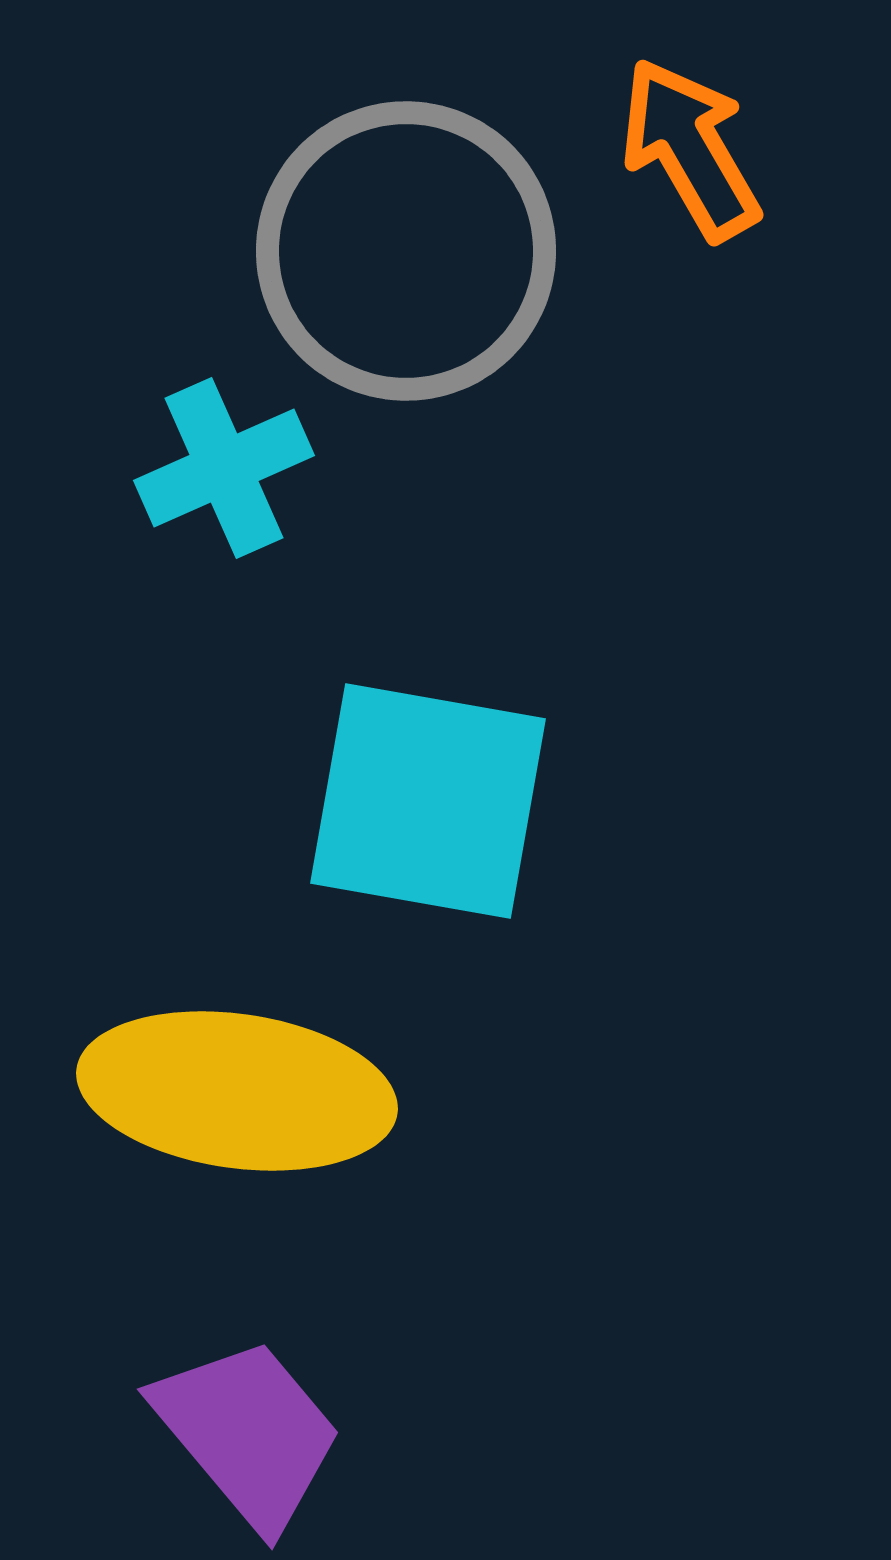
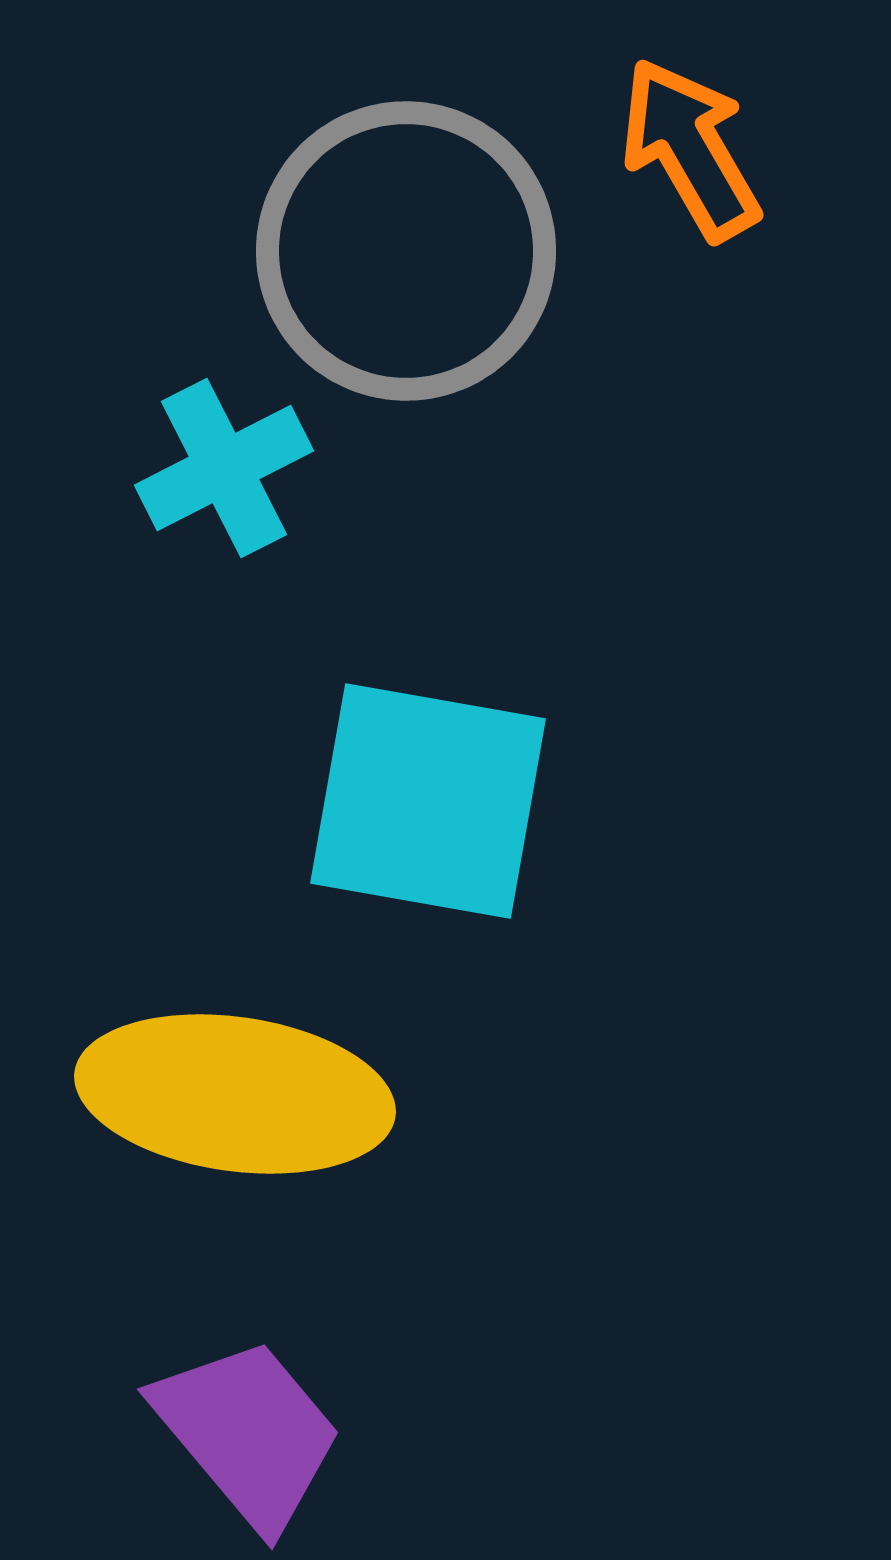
cyan cross: rotated 3 degrees counterclockwise
yellow ellipse: moved 2 px left, 3 px down
